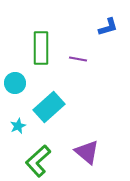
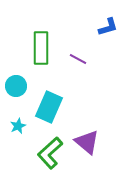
purple line: rotated 18 degrees clockwise
cyan circle: moved 1 px right, 3 px down
cyan rectangle: rotated 24 degrees counterclockwise
purple triangle: moved 10 px up
green L-shape: moved 12 px right, 8 px up
